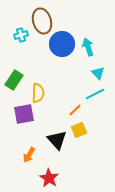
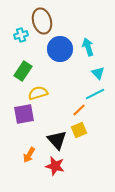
blue circle: moved 2 px left, 5 px down
green rectangle: moved 9 px right, 9 px up
yellow semicircle: rotated 108 degrees counterclockwise
orange line: moved 4 px right
red star: moved 6 px right, 12 px up; rotated 18 degrees counterclockwise
